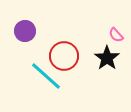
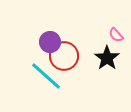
purple circle: moved 25 px right, 11 px down
